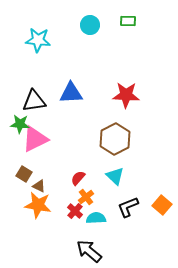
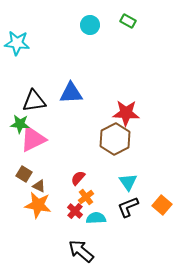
green rectangle: rotated 28 degrees clockwise
cyan star: moved 21 px left, 3 px down
red star: moved 18 px down
pink triangle: moved 2 px left
cyan triangle: moved 13 px right, 6 px down; rotated 12 degrees clockwise
black arrow: moved 8 px left
